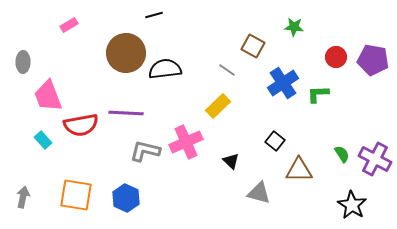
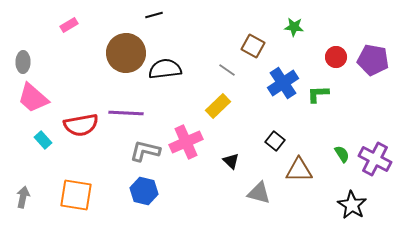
pink trapezoid: moved 15 px left, 2 px down; rotated 28 degrees counterclockwise
blue hexagon: moved 18 px right, 7 px up; rotated 12 degrees counterclockwise
